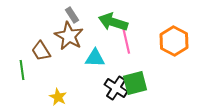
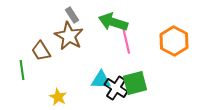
cyan triangle: moved 6 px right, 22 px down
